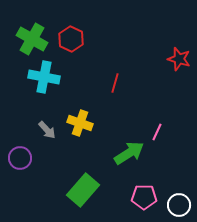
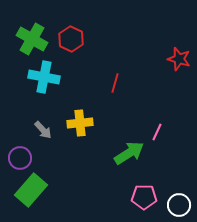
yellow cross: rotated 25 degrees counterclockwise
gray arrow: moved 4 px left
green rectangle: moved 52 px left
